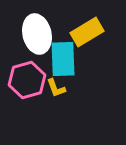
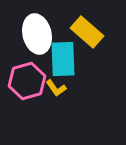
yellow rectangle: rotated 72 degrees clockwise
pink hexagon: moved 1 px down
yellow L-shape: rotated 15 degrees counterclockwise
